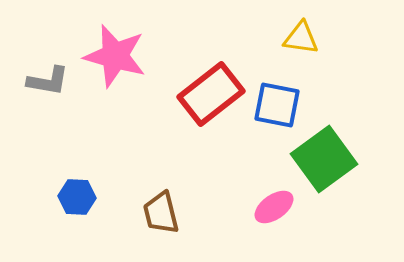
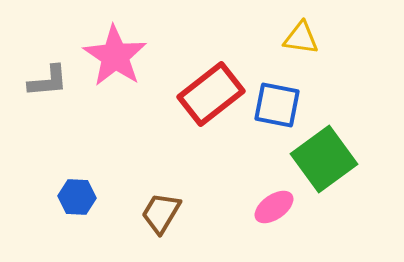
pink star: rotated 18 degrees clockwise
gray L-shape: rotated 15 degrees counterclockwise
brown trapezoid: rotated 45 degrees clockwise
